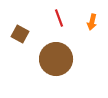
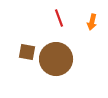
brown square: moved 7 px right, 18 px down; rotated 18 degrees counterclockwise
